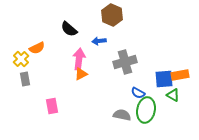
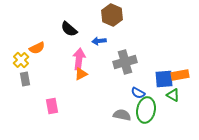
yellow cross: moved 1 px down
